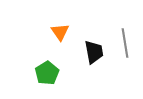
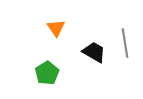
orange triangle: moved 4 px left, 4 px up
black trapezoid: rotated 50 degrees counterclockwise
